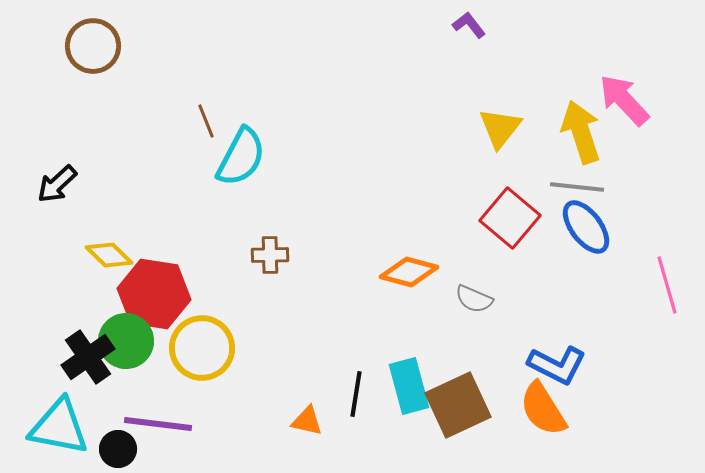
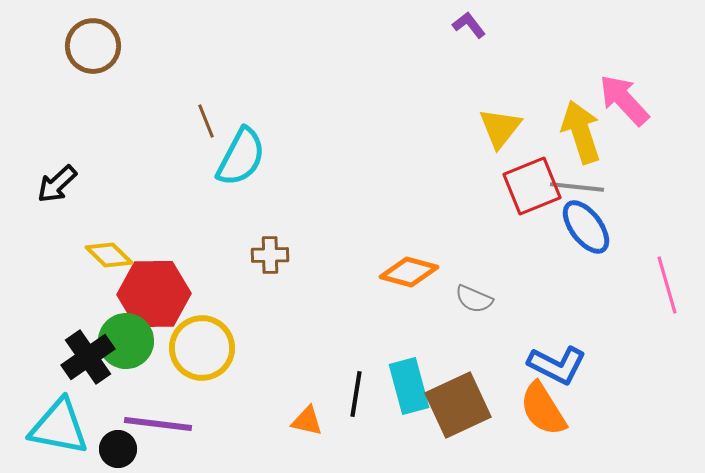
red square: moved 22 px right, 32 px up; rotated 28 degrees clockwise
red hexagon: rotated 10 degrees counterclockwise
